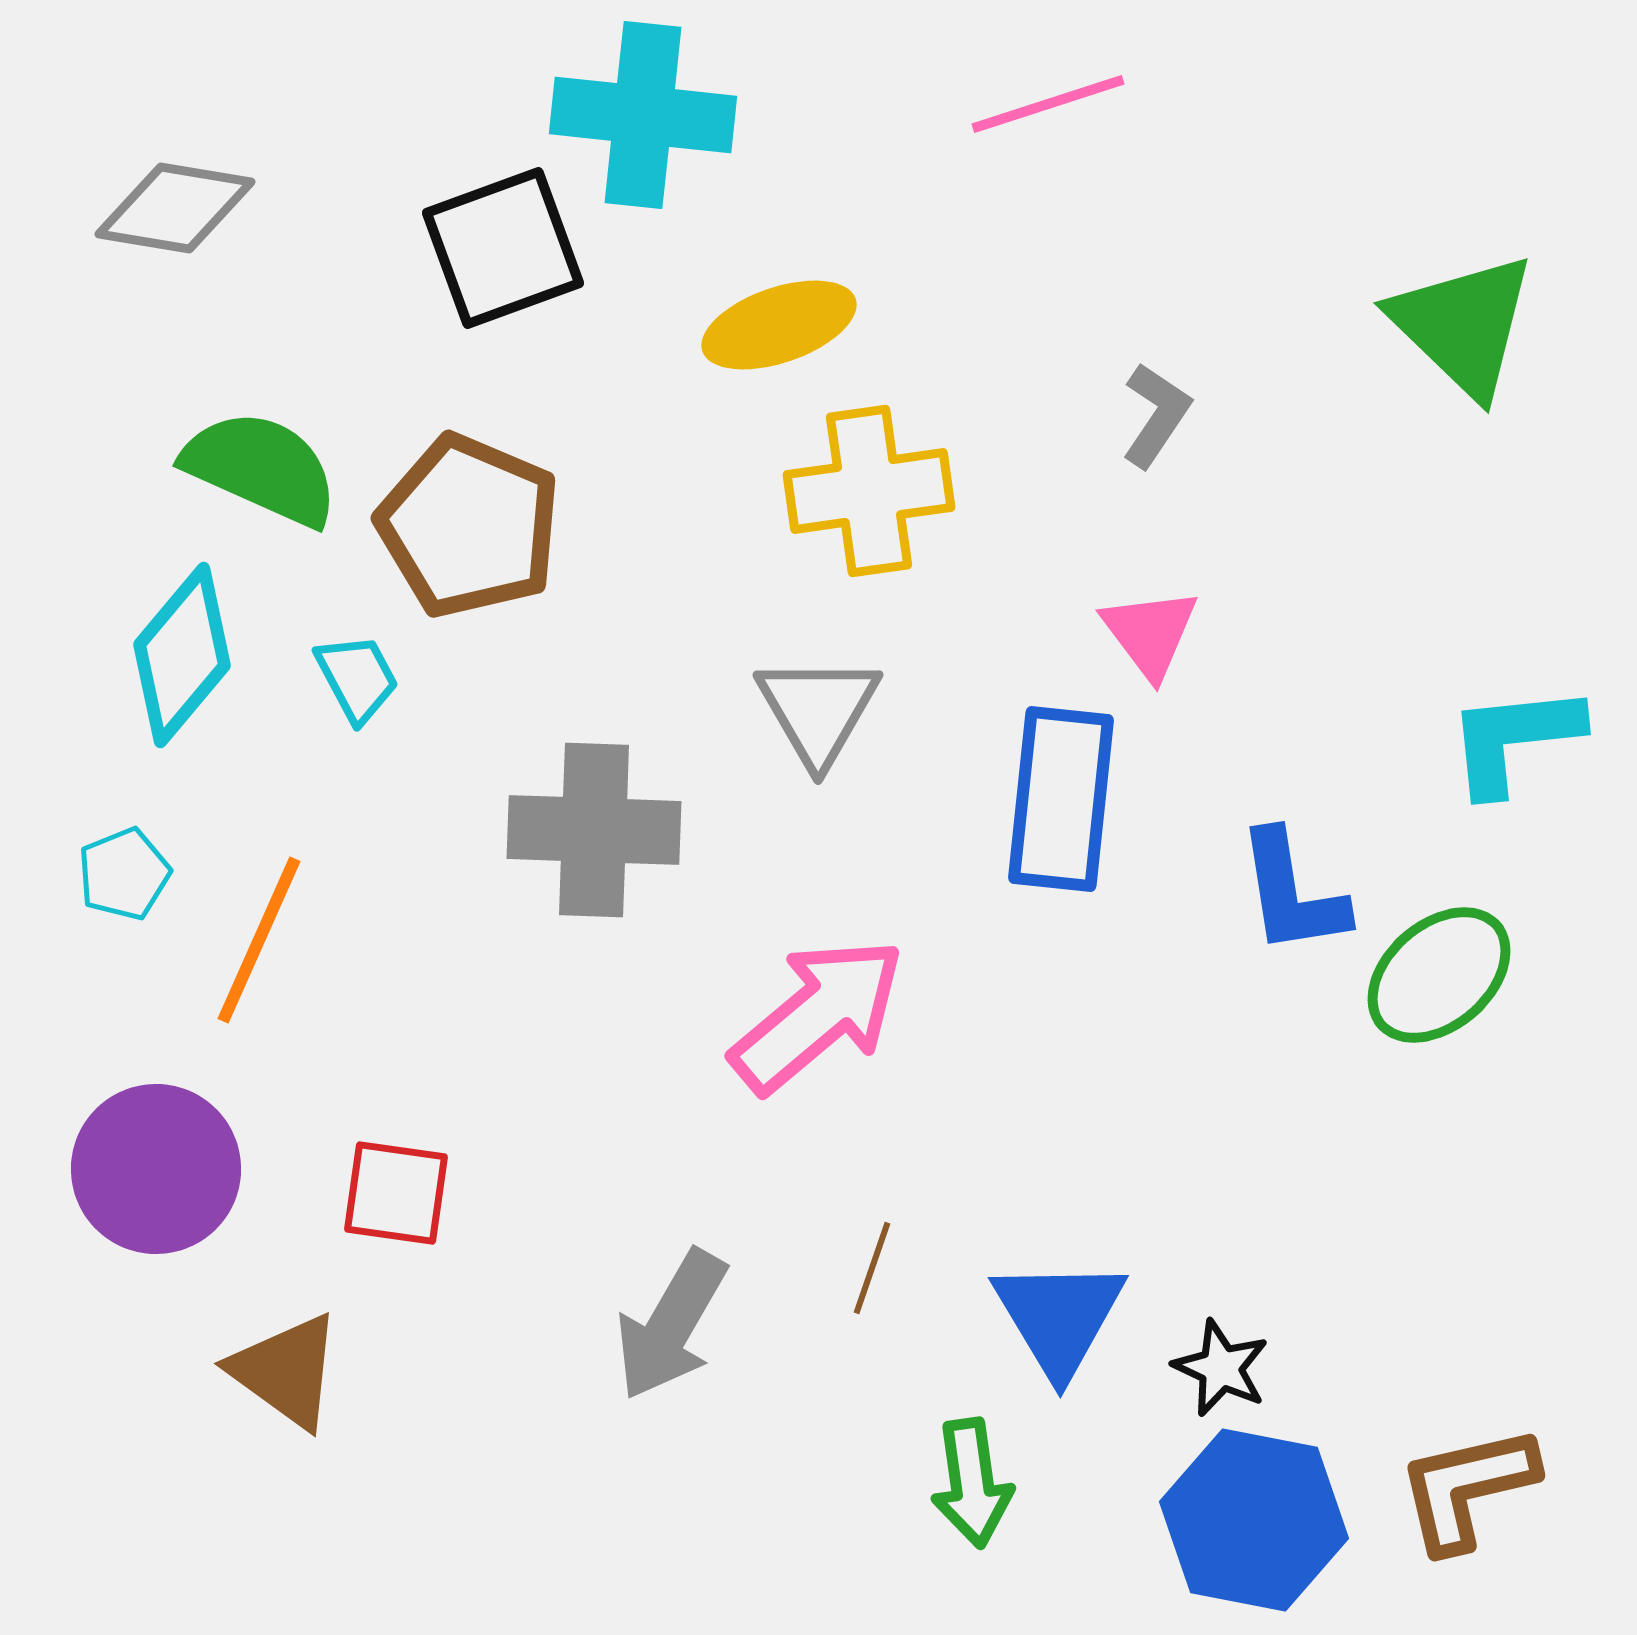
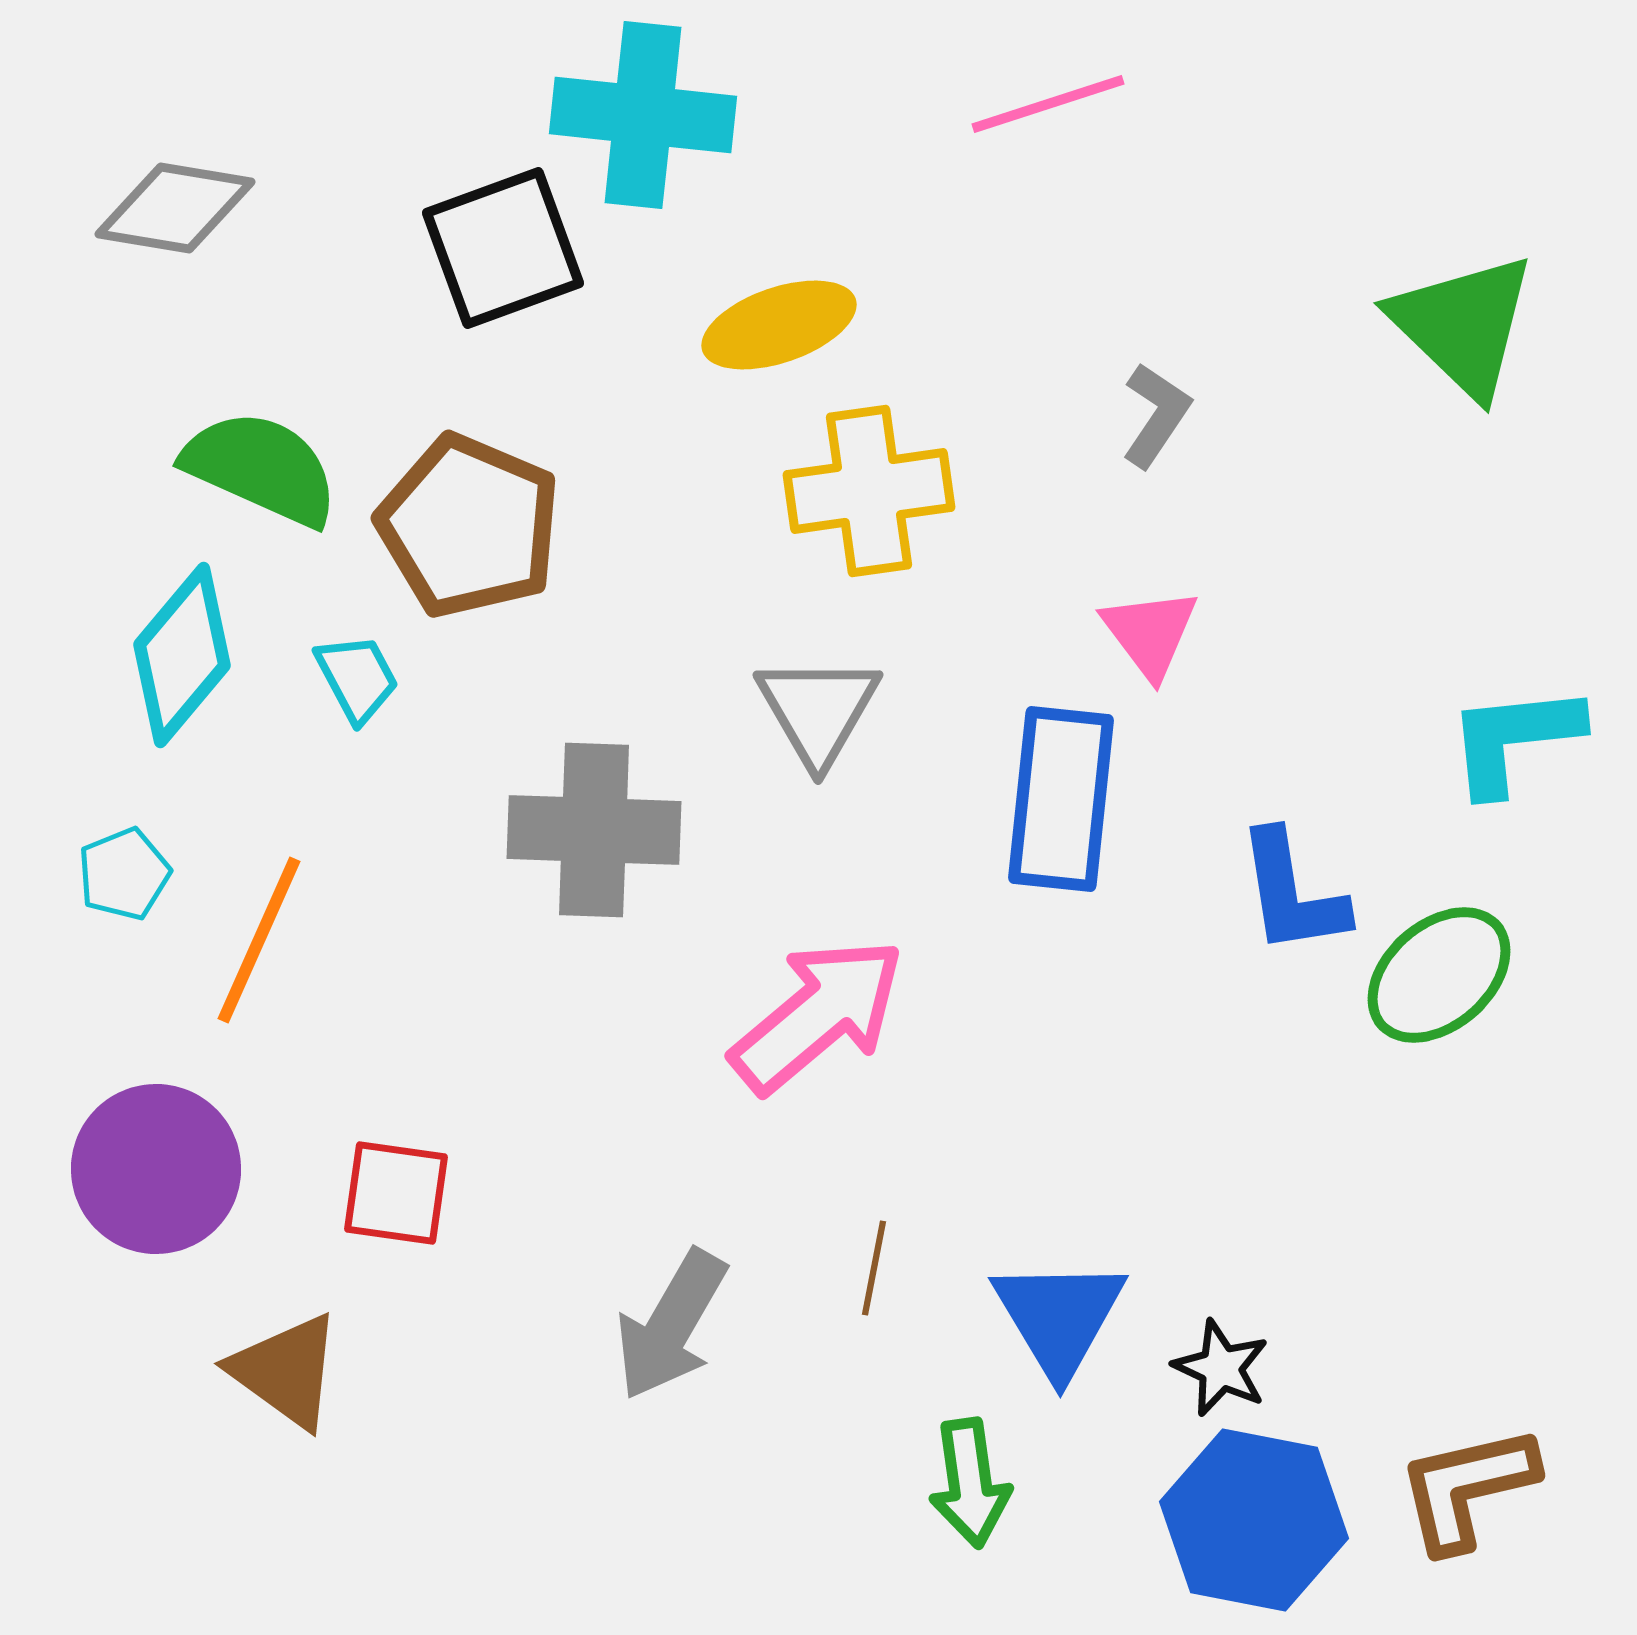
brown line: moved 2 px right; rotated 8 degrees counterclockwise
green arrow: moved 2 px left
